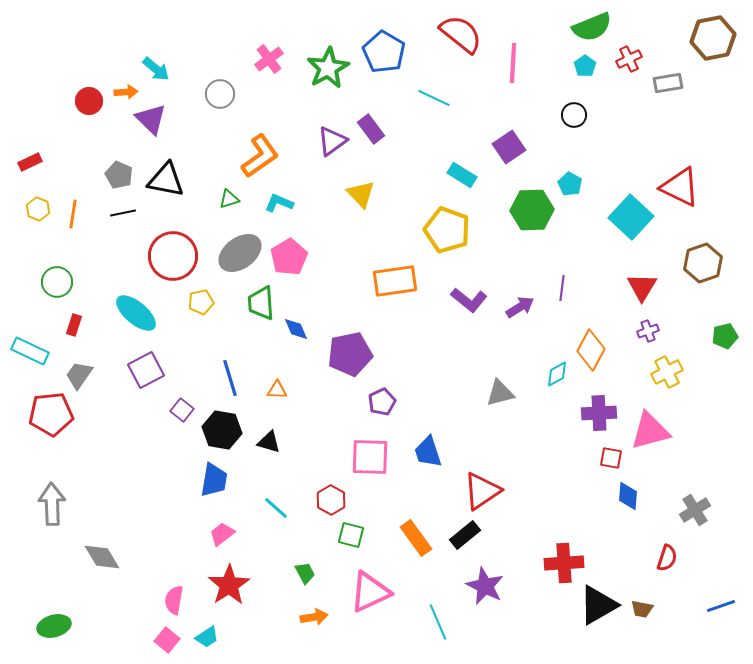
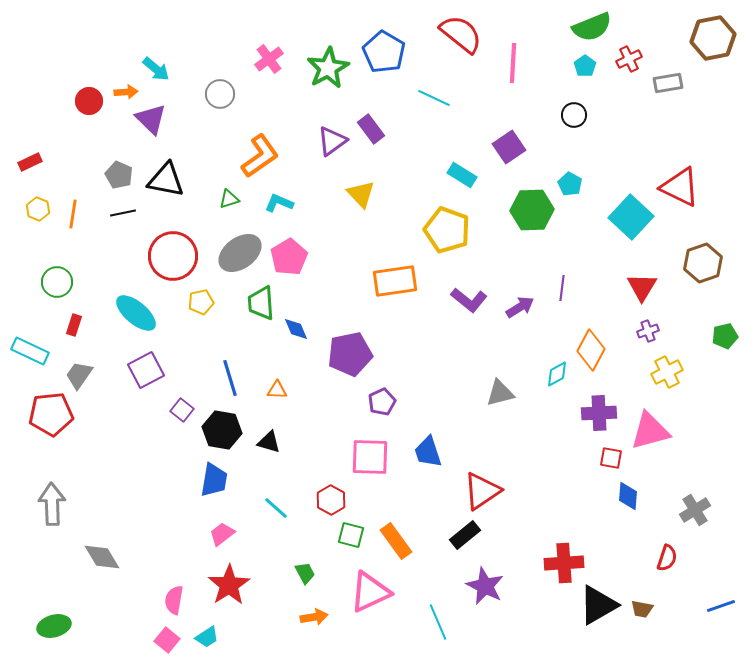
orange rectangle at (416, 538): moved 20 px left, 3 px down
